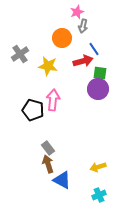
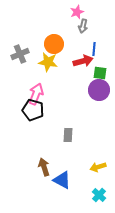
orange circle: moved 8 px left, 6 px down
blue line: rotated 40 degrees clockwise
gray cross: rotated 12 degrees clockwise
yellow star: moved 4 px up
purple circle: moved 1 px right, 1 px down
pink arrow: moved 17 px left, 6 px up; rotated 15 degrees clockwise
gray rectangle: moved 20 px right, 13 px up; rotated 40 degrees clockwise
brown arrow: moved 4 px left, 3 px down
cyan cross: rotated 24 degrees counterclockwise
